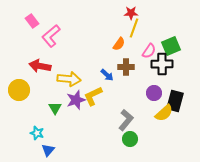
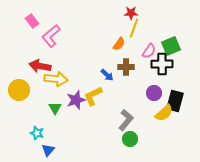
yellow arrow: moved 13 px left
